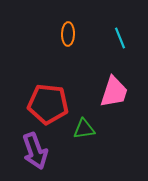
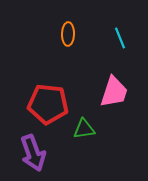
purple arrow: moved 2 px left, 2 px down
